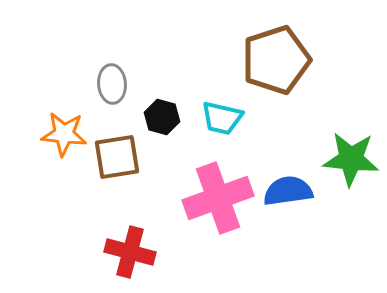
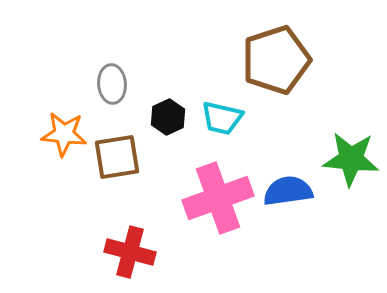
black hexagon: moved 6 px right; rotated 20 degrees clockwise
